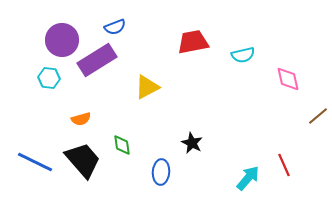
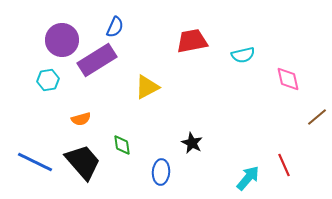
blue semicircle: rotated 45 degrees counterclockwise
red trapezoid: moved 1 px left, 1 px up
cyan hexagon: moved 1 px left, 2 px down; rotated 15 degrees counterclockwise
brown line: moved 1 px left, 1 px down
black trapezoid: moved 2 px down
